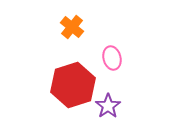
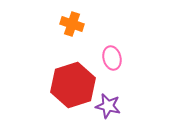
orange cross: moved 3 px up; rotated 20 degrees counterclockwise
purple star: rotated 25 degrees counterclockwise
